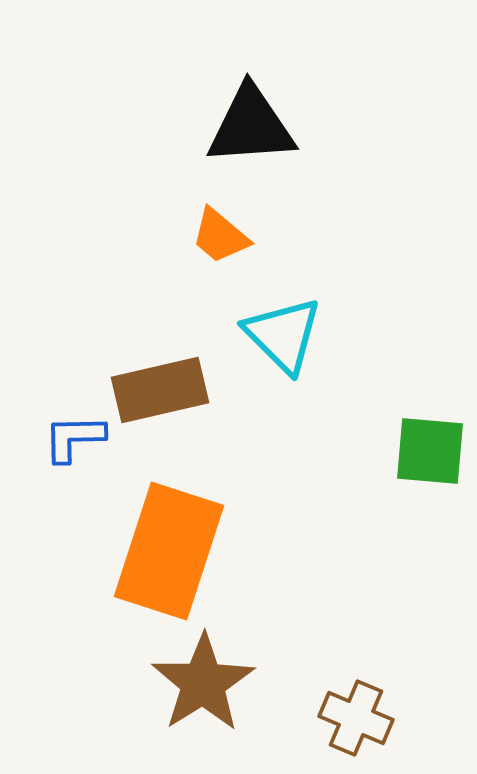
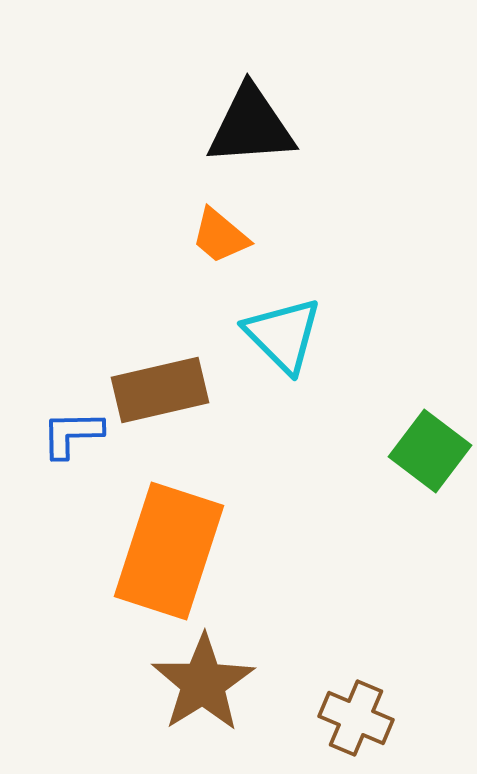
blue L-shape: moved 2 px left, 4 px up
green square: rotated 32 degrees clockwise
